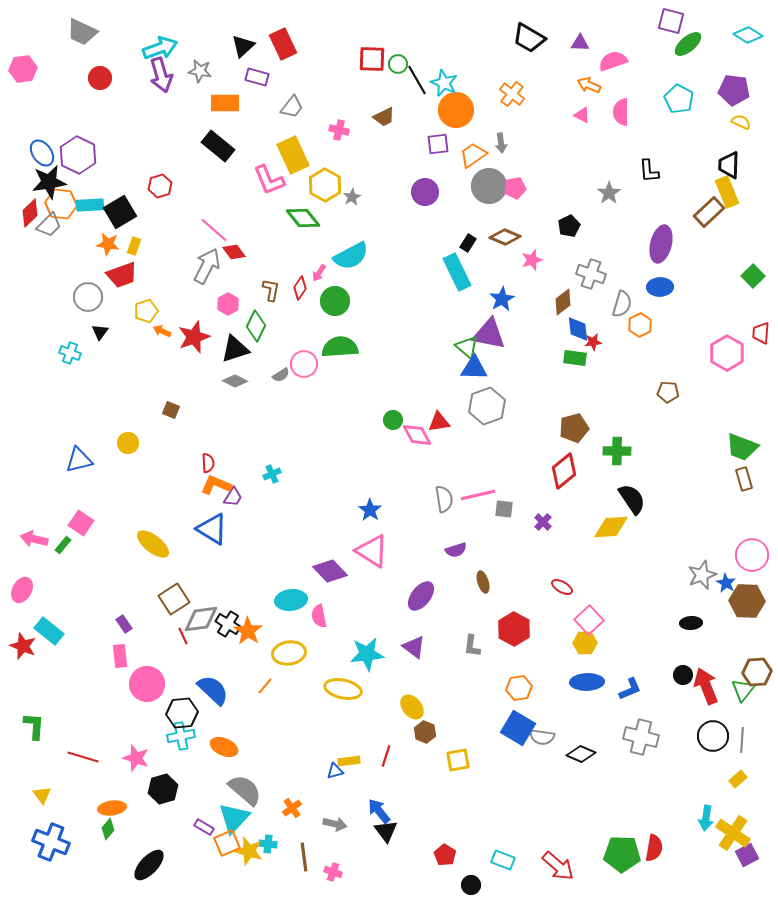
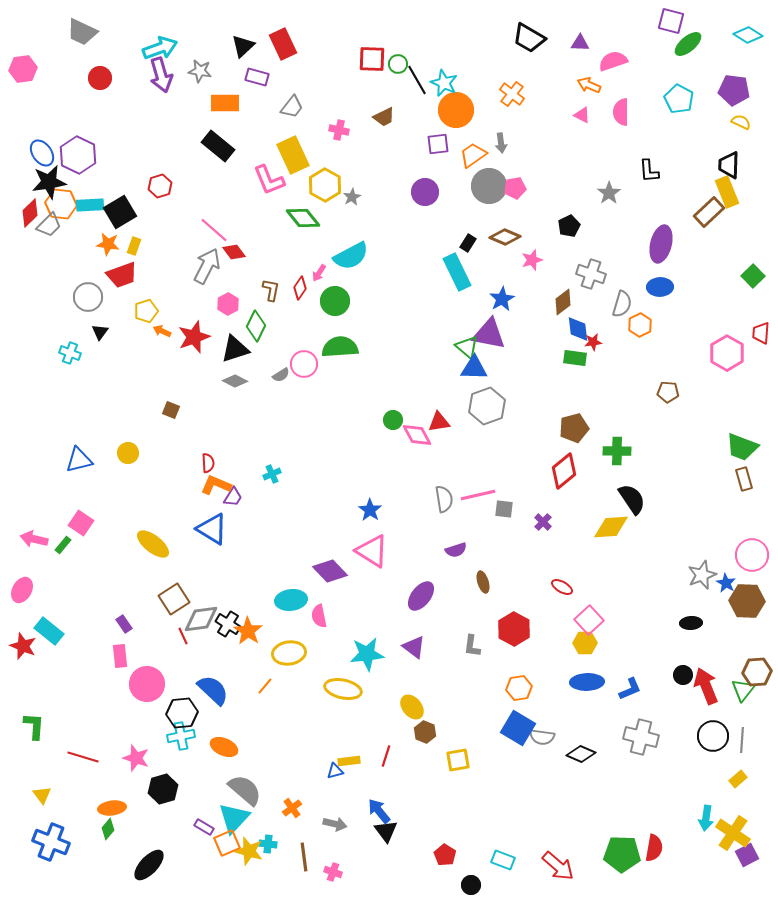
yellow circle at (128, 443): moved 10 px down
